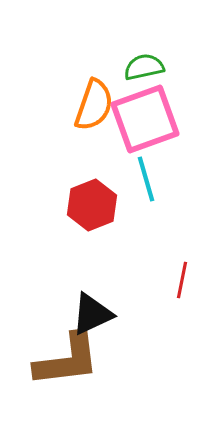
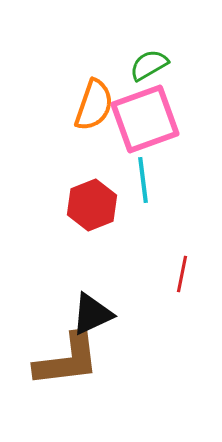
green semicircle: moved 5 px right, 2 px up; rotated 18 degrees counterclockwise
cyan line: moved 3 px left, 1 px down; rotated 9 degrees clockwise
red line: moved 6 px up
